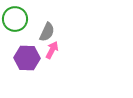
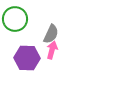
gray semicircle: moved 4 px right, 2 px down
pink arrow: rotated 12 degrees counterclockwise
